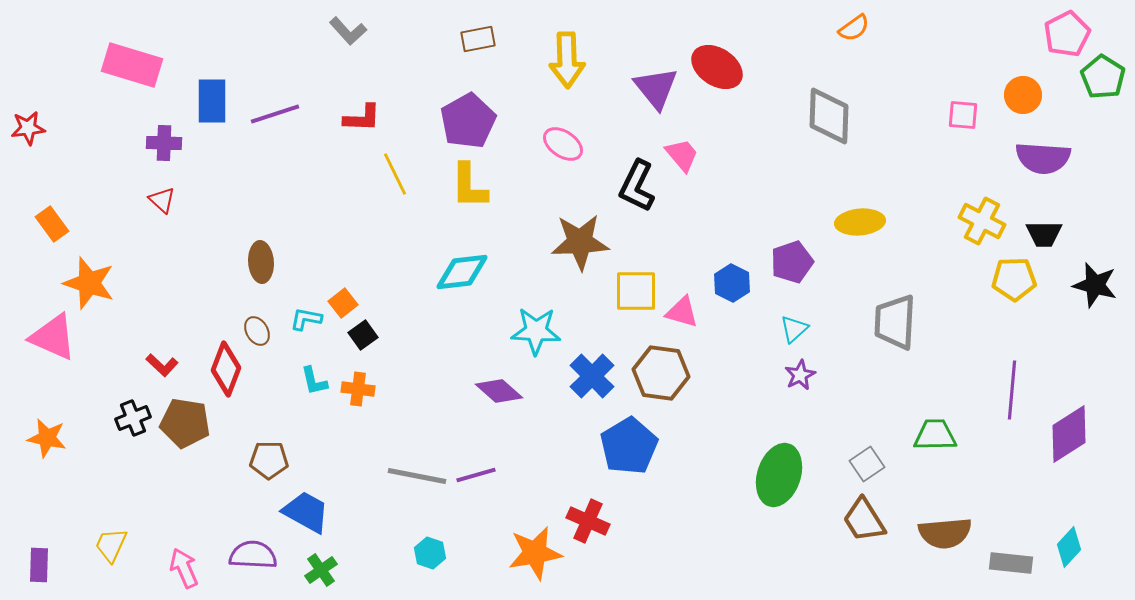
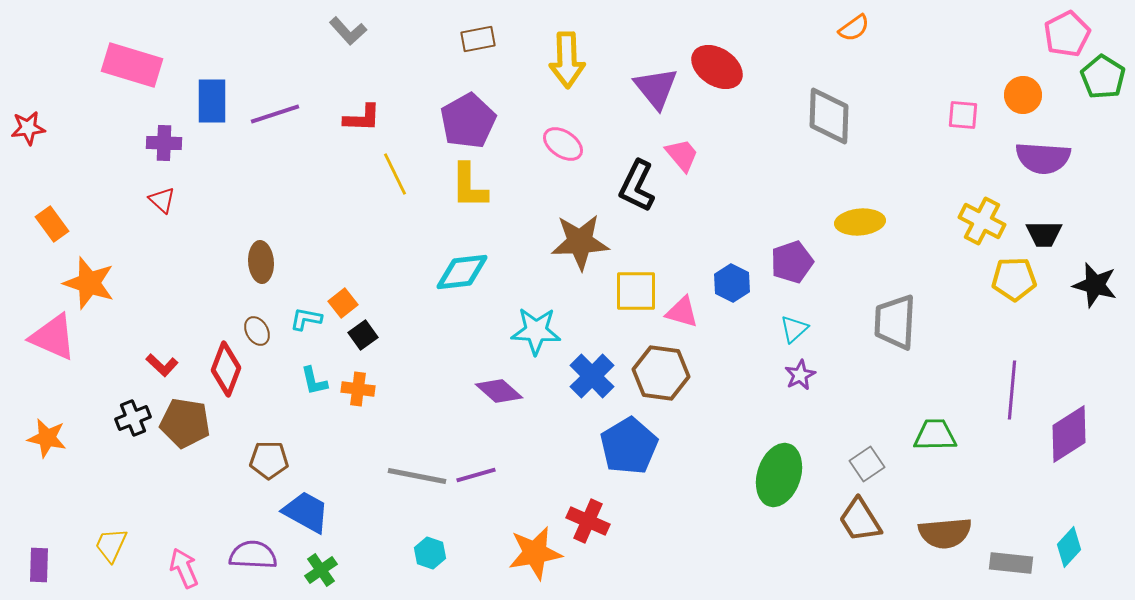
brown trapezoid at (864, 520): moved 4 px left
